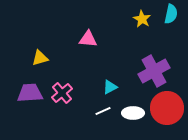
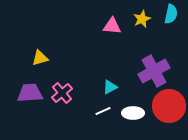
yellow star: rotated 18 degrees clockwise
pink triangle: moved 24 px right, 13 px up
red circle: moved 2 px right, 2 px up
